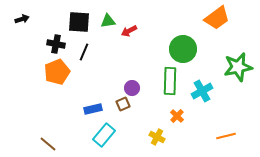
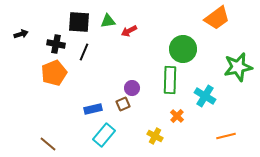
black arrow: moved 1 px left, 15 px down
orange pentagon: moved 3 px left, 1 px down
green rectangle: moved 1 px up
cyan cross: moved 3 px right, 5 px down; rotated 30 degrees counterclockwise
yellow cross: moved 2 px left, 1 px up
